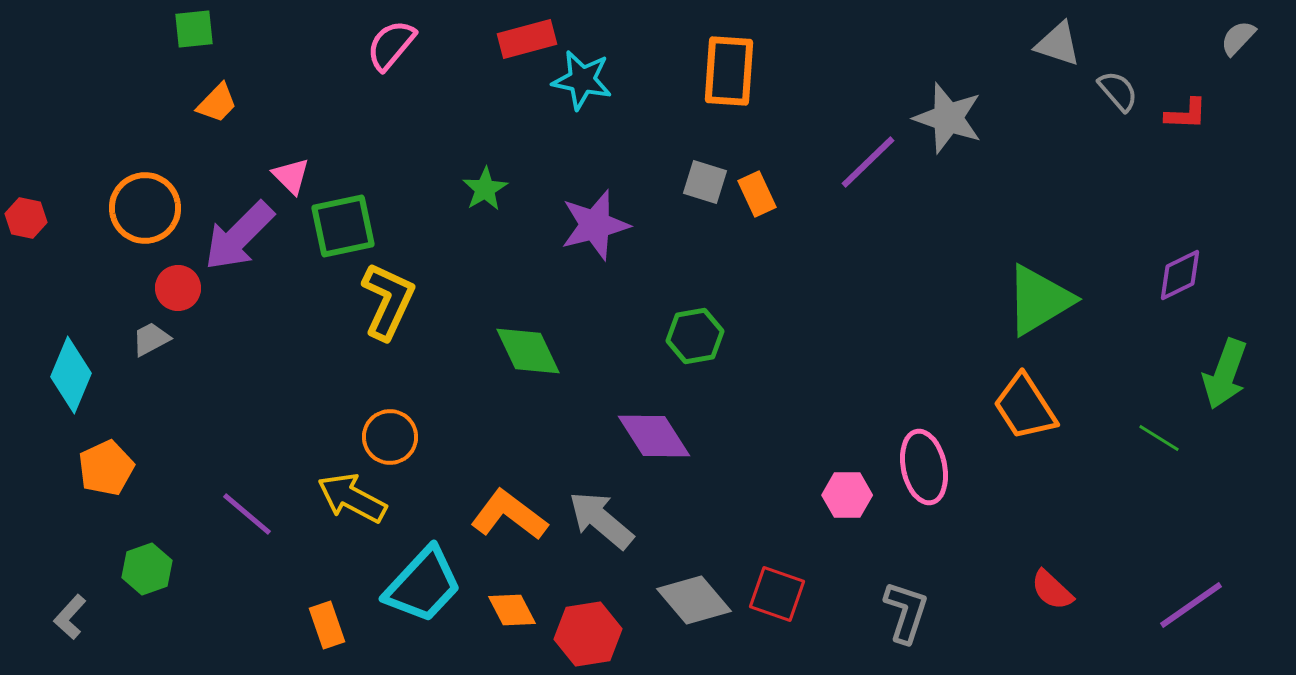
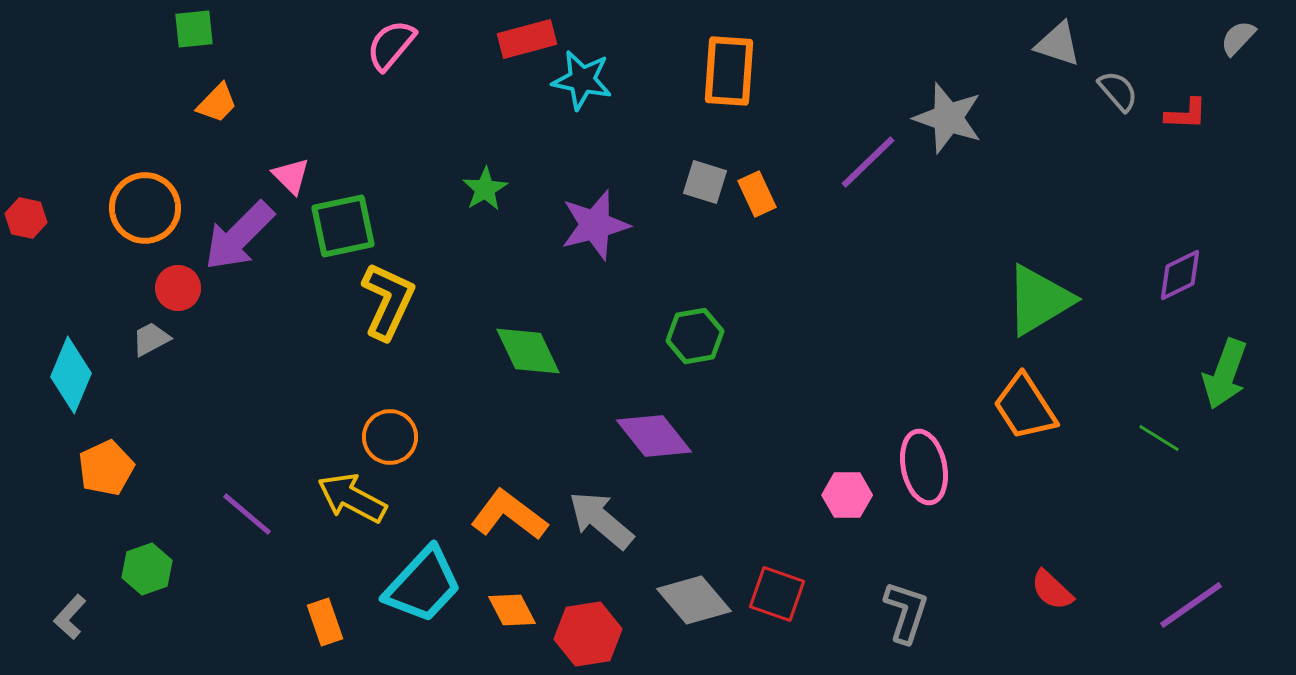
purple diamond at (654, 436): rotated 6 degrees counterclockwise
orange rectangle at (327, 625): moved 2 px left, 3 px up
